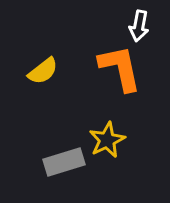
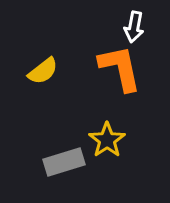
white arrow: moved 5 px left, 1 px down
yellow star: rotated 9 degrees counterclockwise
